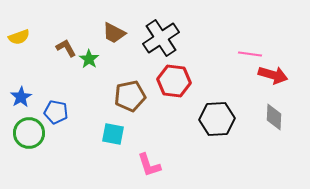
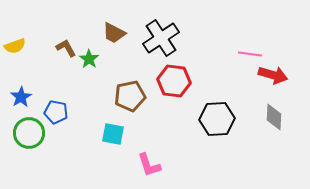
yellow semicircle: moved 4 px left, 9 px down
